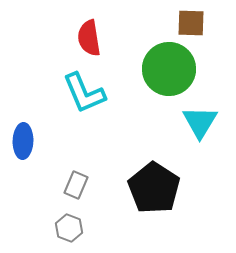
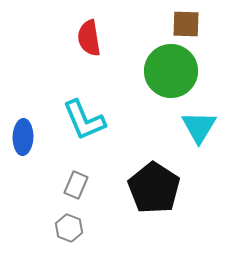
brown square: moved 5 px left, 1 px down
green circle: moved 2 px right, 2 px down
cyan L-shape: moved 27 px down
cyan triangle: moved 1 px left, 5 px down
blue ellipse: moved 4 px up
